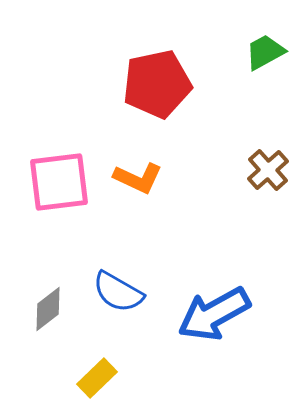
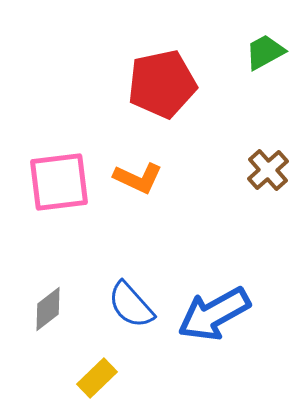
red pentagon: moved 5 px right
blue semicircle: moved 13 px right, 13 px down; rotated 18 degrees clockwise
